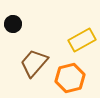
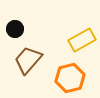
black circle: moved 2 px right, 5 px down
brown trapezoid: moved 6 px left, 3 px up
